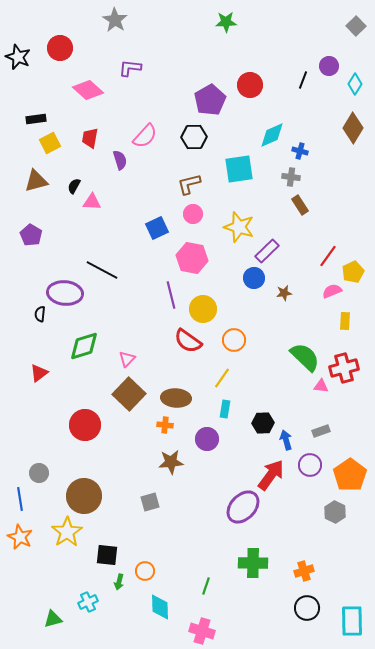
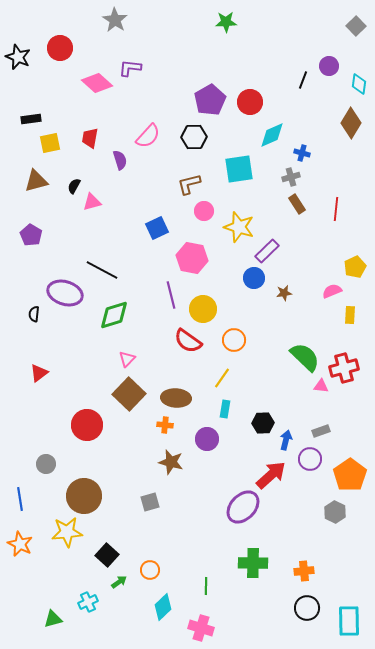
cyan diamond at (355, 84): moved 4 px right; rotated 25 degrees counterclockwise
red circle at (250, 85): moved 17 px down
pink diamond at (88, 90): moved 9 px right, 7 px up
black rectangle at (36, 119): moved 5 px left
brown diamond at (353, 128): moved 2 px left, 5 px up
pink semicircle at (145, 136): moved 3 px right
yellow square at (50, 143): rotated 15 degrees clockwise
blue cross at (300, 151): moved 2 px right, 2 px down
gray cross at (291, 177): rotated 24 degrees counterclockwise
pink triangle at (92, 202): rotated 18 degrees counterclockwise
brown rectangle at (300, 205): moved 3 px left, 1 px up
pink circle at (193, 214): moved 11 px right, 3 px up
red line at (328, 256): moved 8 px right, 47 px up; rotated 30 degrees counterclockwise
yellow pentagon at (353, 272): moved 2 px right, 5 px up
purple ellipse at (65, 293): rotated 12 degrees clockwise
black semicircle at (40, 314): moved 6 px left
yellow rectangle at (345, 321): moved 5 px right, 6 px up
green diamond at (84, 346): moved 30 px right, 31 px up
red circle at (85, 425): moved 2 px right
blue arrow at (286, 440): rotated 30 degrees clockwise
brown star at (171, 462): rotated 20 degrees clockwise
purple circle at (310, 465): moved 6 px up
gray circle at (39, 473): moved 7 px right, 9 px up
red arrow at (271, 475): rotated 12 degrees clockwise
yellow star at (67, 532): rotated 28 degrees clockwise
orange star at (20, 537): moved 7 px down
black square at (107, 555): rotated 35 degrees clockwise
orange circle at (145, 571): moved 5 px right, 1 px up
orange cross at (304, 571): rotated 12 degrees clockwise
green arrow at (119, 582): rotated 140 degrees counterclockwise
green line at (206, 586): rotated 18 degrees counterclockwise
cyan diamond at (160, 607): moved 3 px right; rotated 48 degrees clockwise
cyan rectangle at (352, 621): moved 3 px left
pink cross at (202, 631): moved 1 px left, 3 px up
